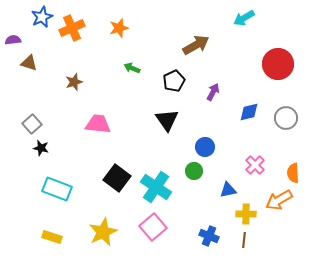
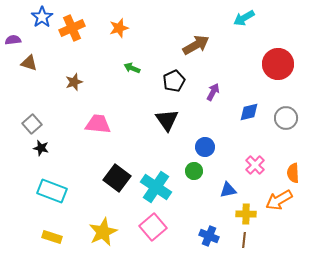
blue star: rotated 10 degrees counterclockwise
cyan rectangle: moved 5 px left, 2 px down
